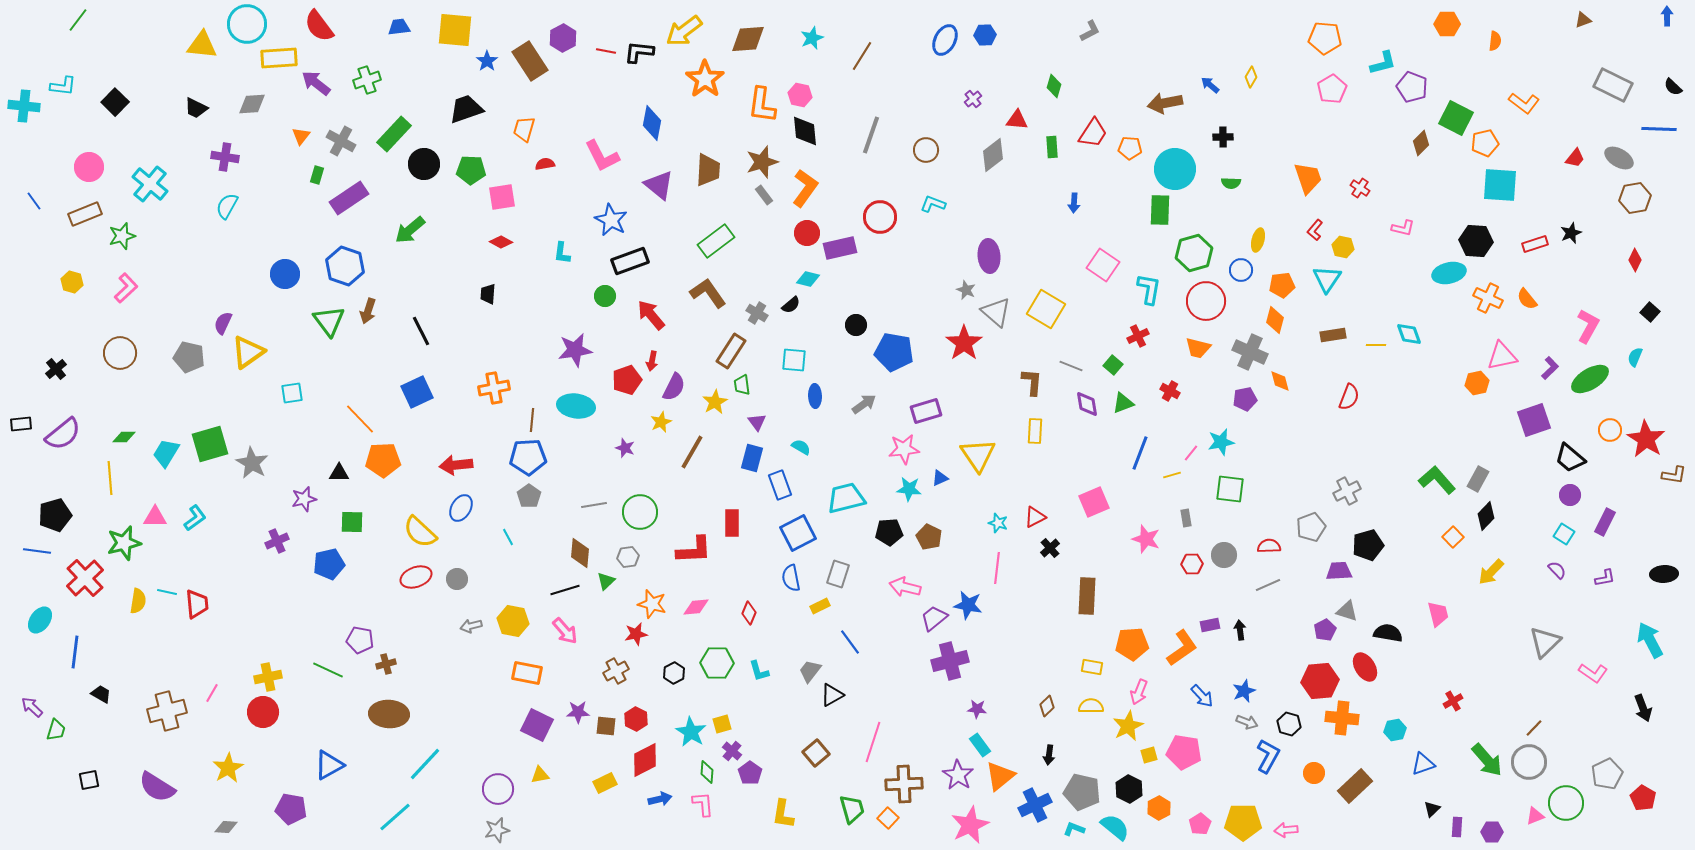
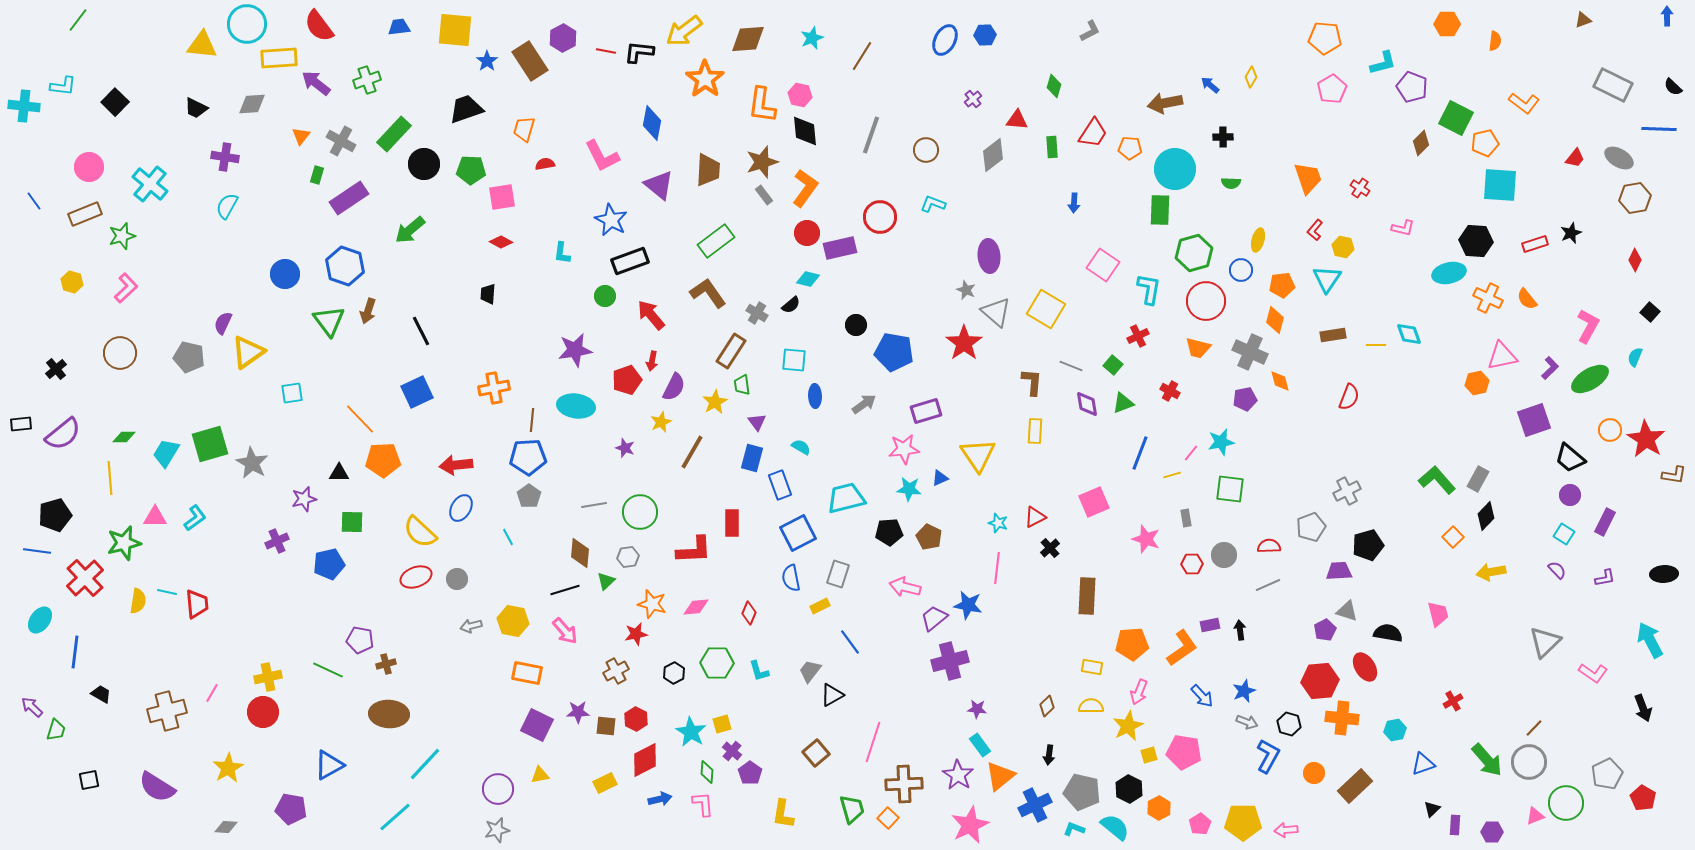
yellow arrow at (1491, 572): rotated 36 degrees clockwise
purple rectangle at (1457, 827): moved 2 px left, 2 px up
